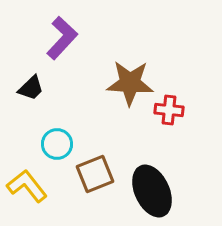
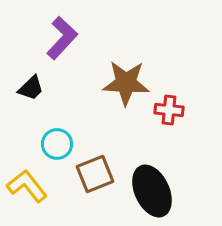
brown star: moved 4 px left
